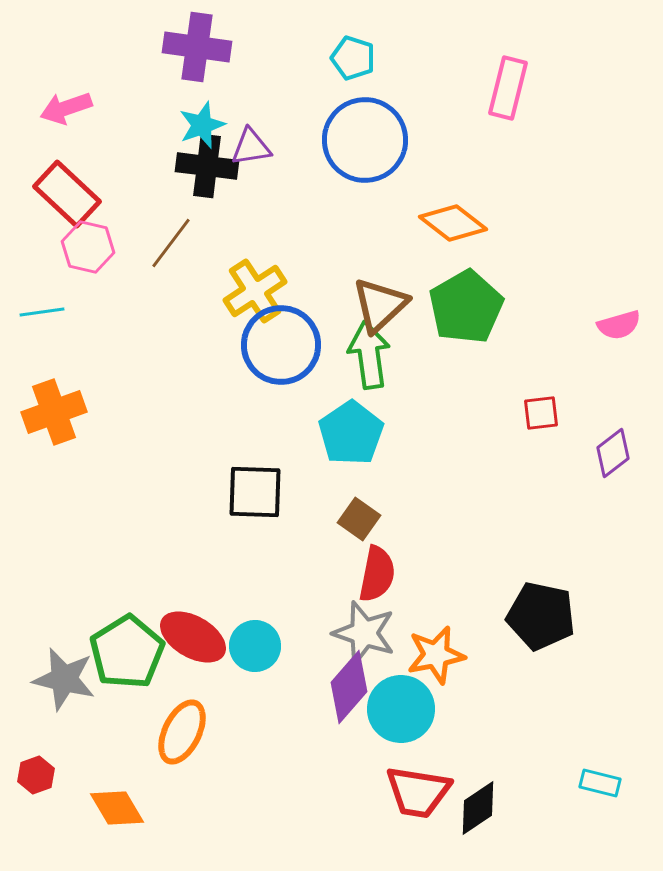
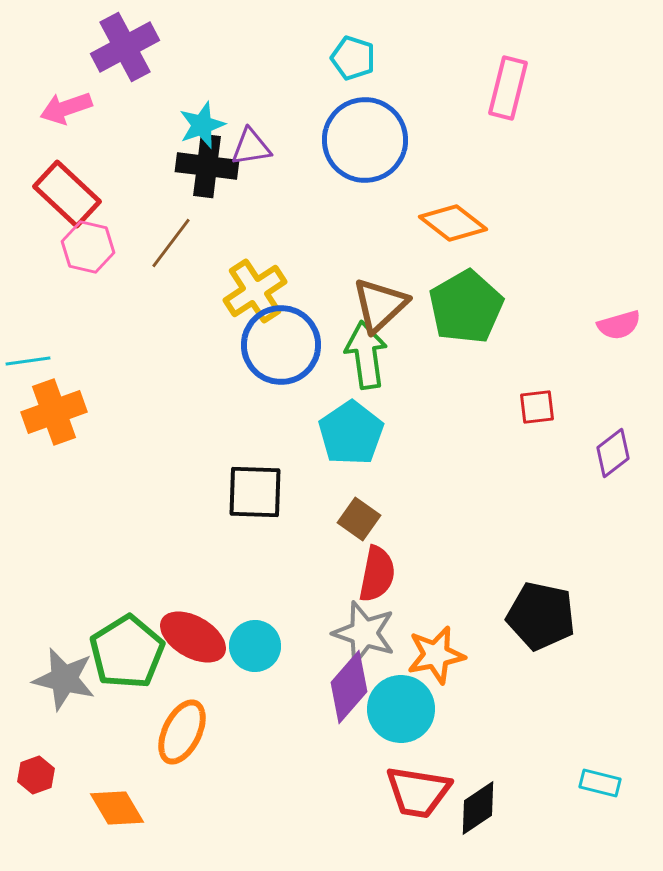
purple cross at (197, 47): moved 72 px left; rotated 36 degrees counterclockwise
cyan line at (42, 312): moved 14 px left, 49 px down
green arrow at (369, 355): moved 3 px left
red square at (541, 413): moved 4 px left, 6 px up
